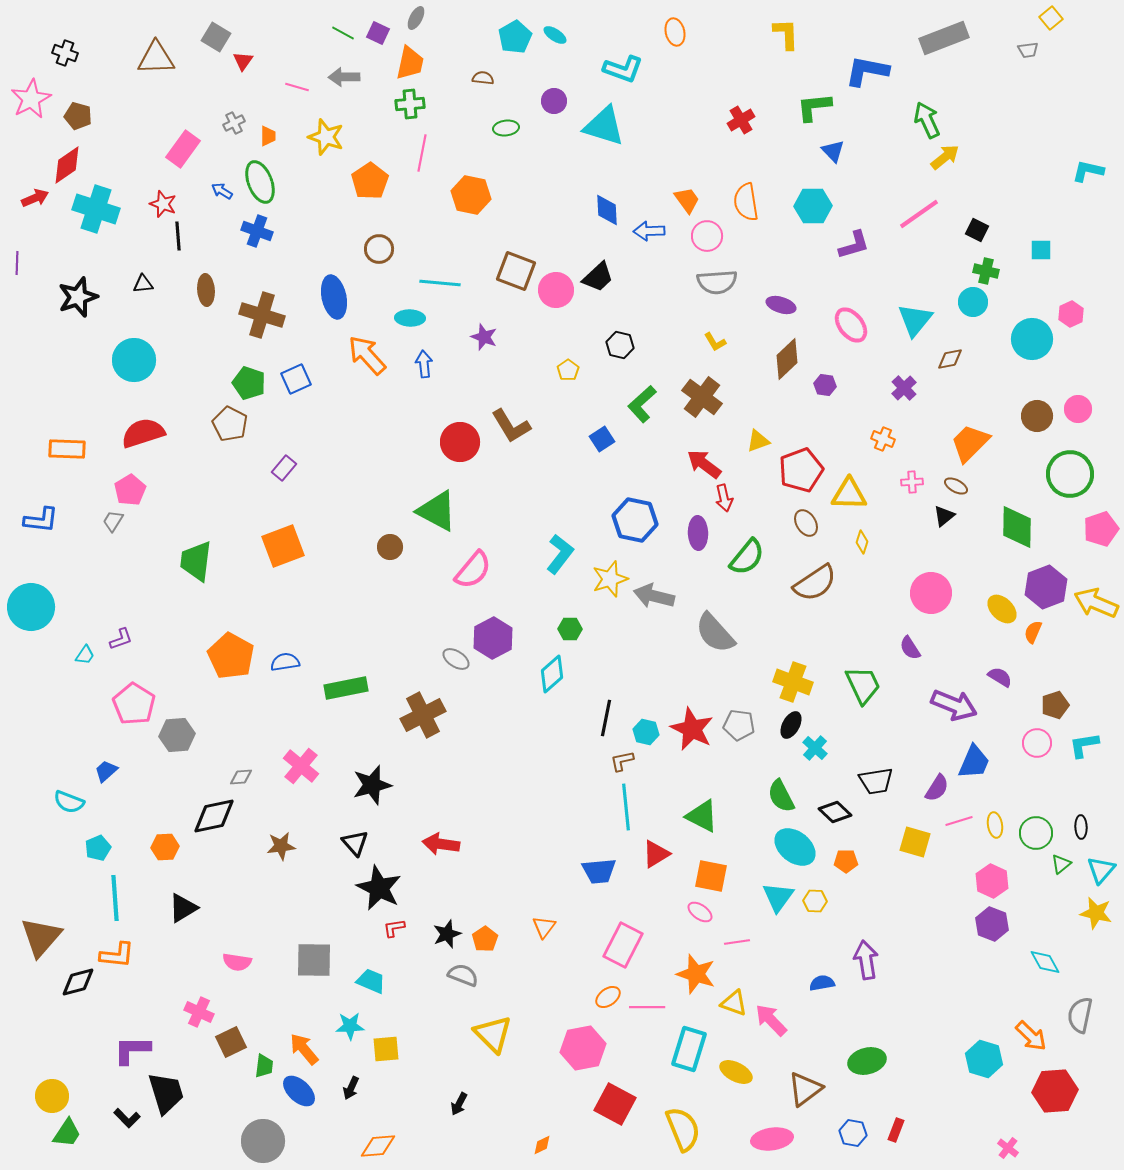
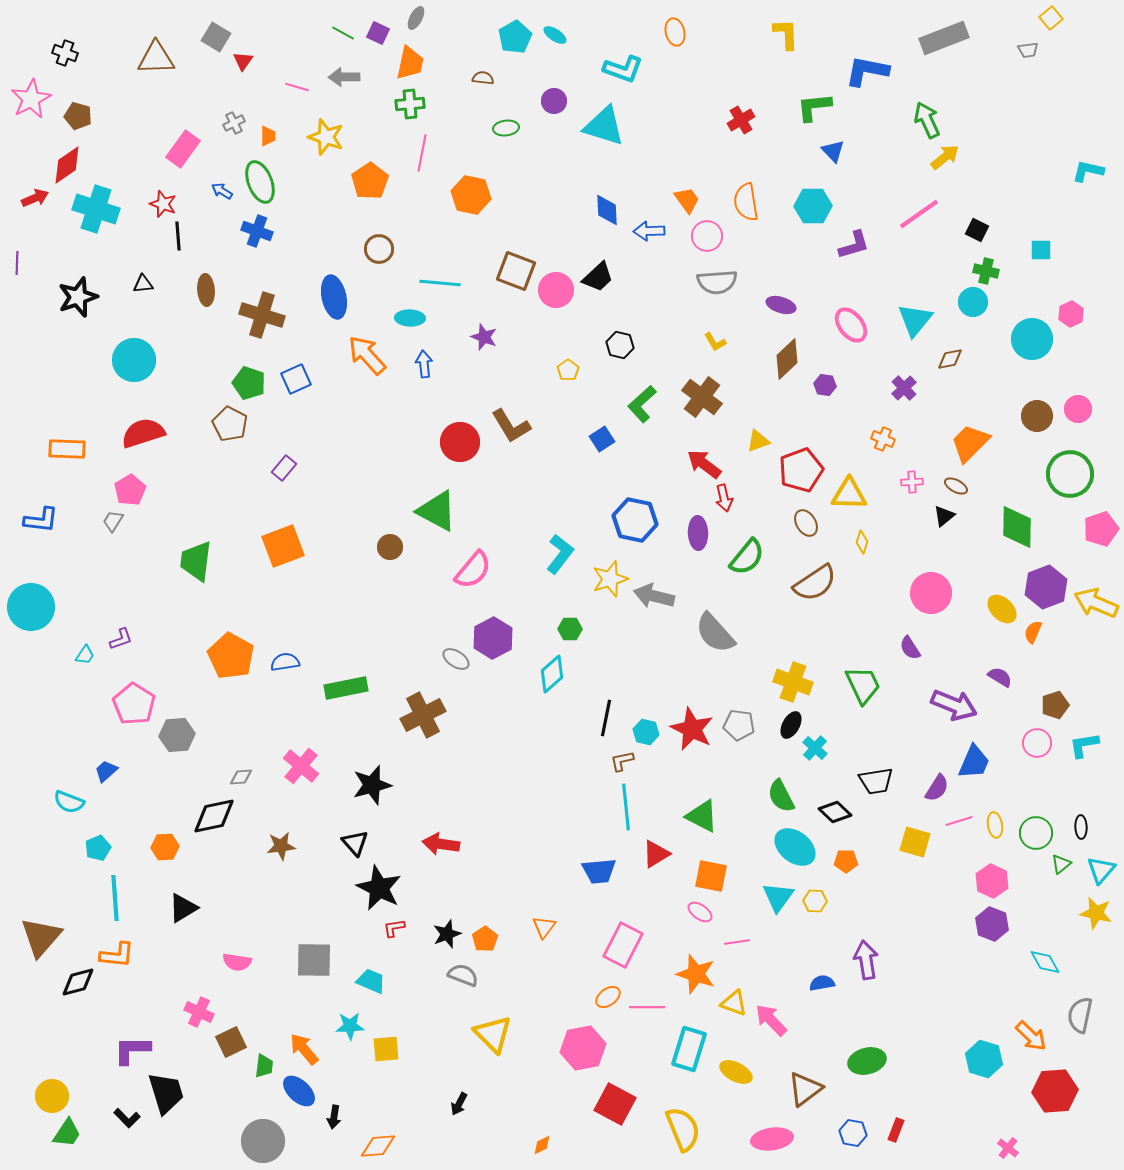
black arrow at (351, 1088): moved 17 px left, 29 px down; rotated 15 degrees counterclockwise
